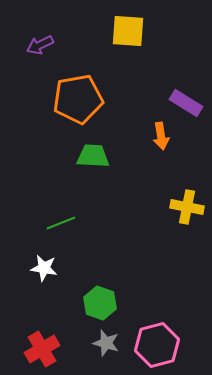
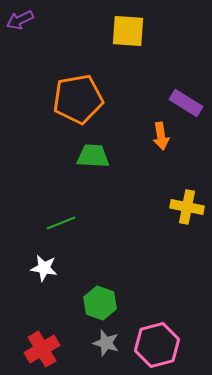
purple arrow: moved 20 px left, 25 px up
